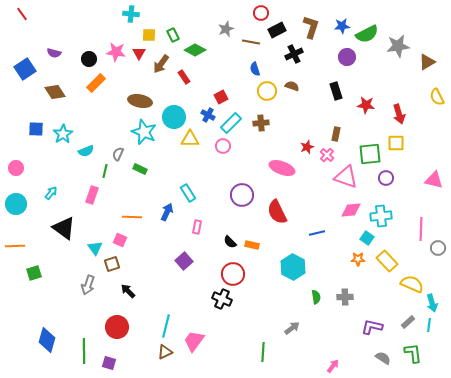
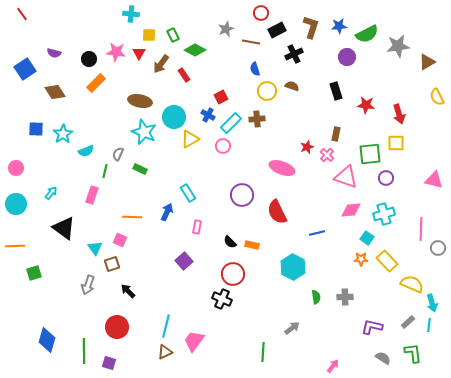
blue star at (342, 26): moved 3 px left
red rectangle at (184, 77): moved 2 px up
brown cross at (261, 123): moved 4 px left, 4 px up
yellow triangle at (190, 139): rotated 30 degrees counterclockwise
cyan cross at (381, 216): moved 3 px right, 2 px up; rotated 10 degrees counterclockwise
orange star at (358, 259): moved 3 px right
